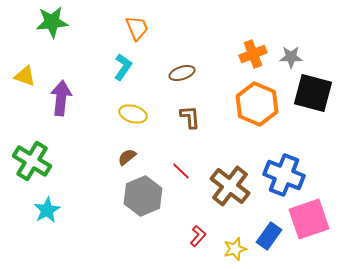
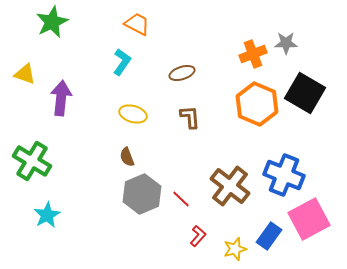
green star: rotated 20 degrees counterclockwise
orange trapezoid: moved 4 px up; rotated 40 degrees counterclockwise
gray star: moved 5 px left, 14 px up
cyan L-shape: moved 1 px left, 5 px up
yellow triangle: moved 2 px up
black square: moved 8 px left; rotated 15 degrees clockwise
brown semicircle: rotated 72 degrees counterclockwise
red line: moved 28 px down
gray hexagon: moved 1 px left, 2 px up
cyan star: moved 5 px down
pink square: rotated 9 degrees counterclockwise
